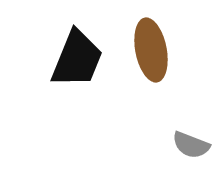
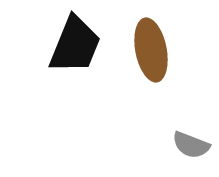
black trapezoid: moved 2 px left, 14 px up
